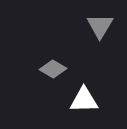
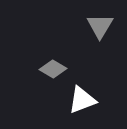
white triangle: moved 2 px left; rotated 20 degrees counterclockwise
